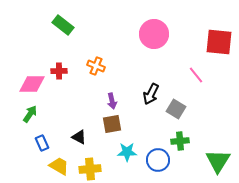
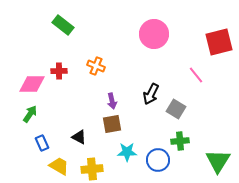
red square: rotated 20 degrees counterclockwise
yellow cross: moved 2 px right
